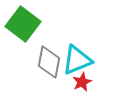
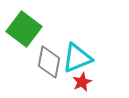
green square: moved 1 px right, 5 px down
cyan triangle: moved 2 px up
